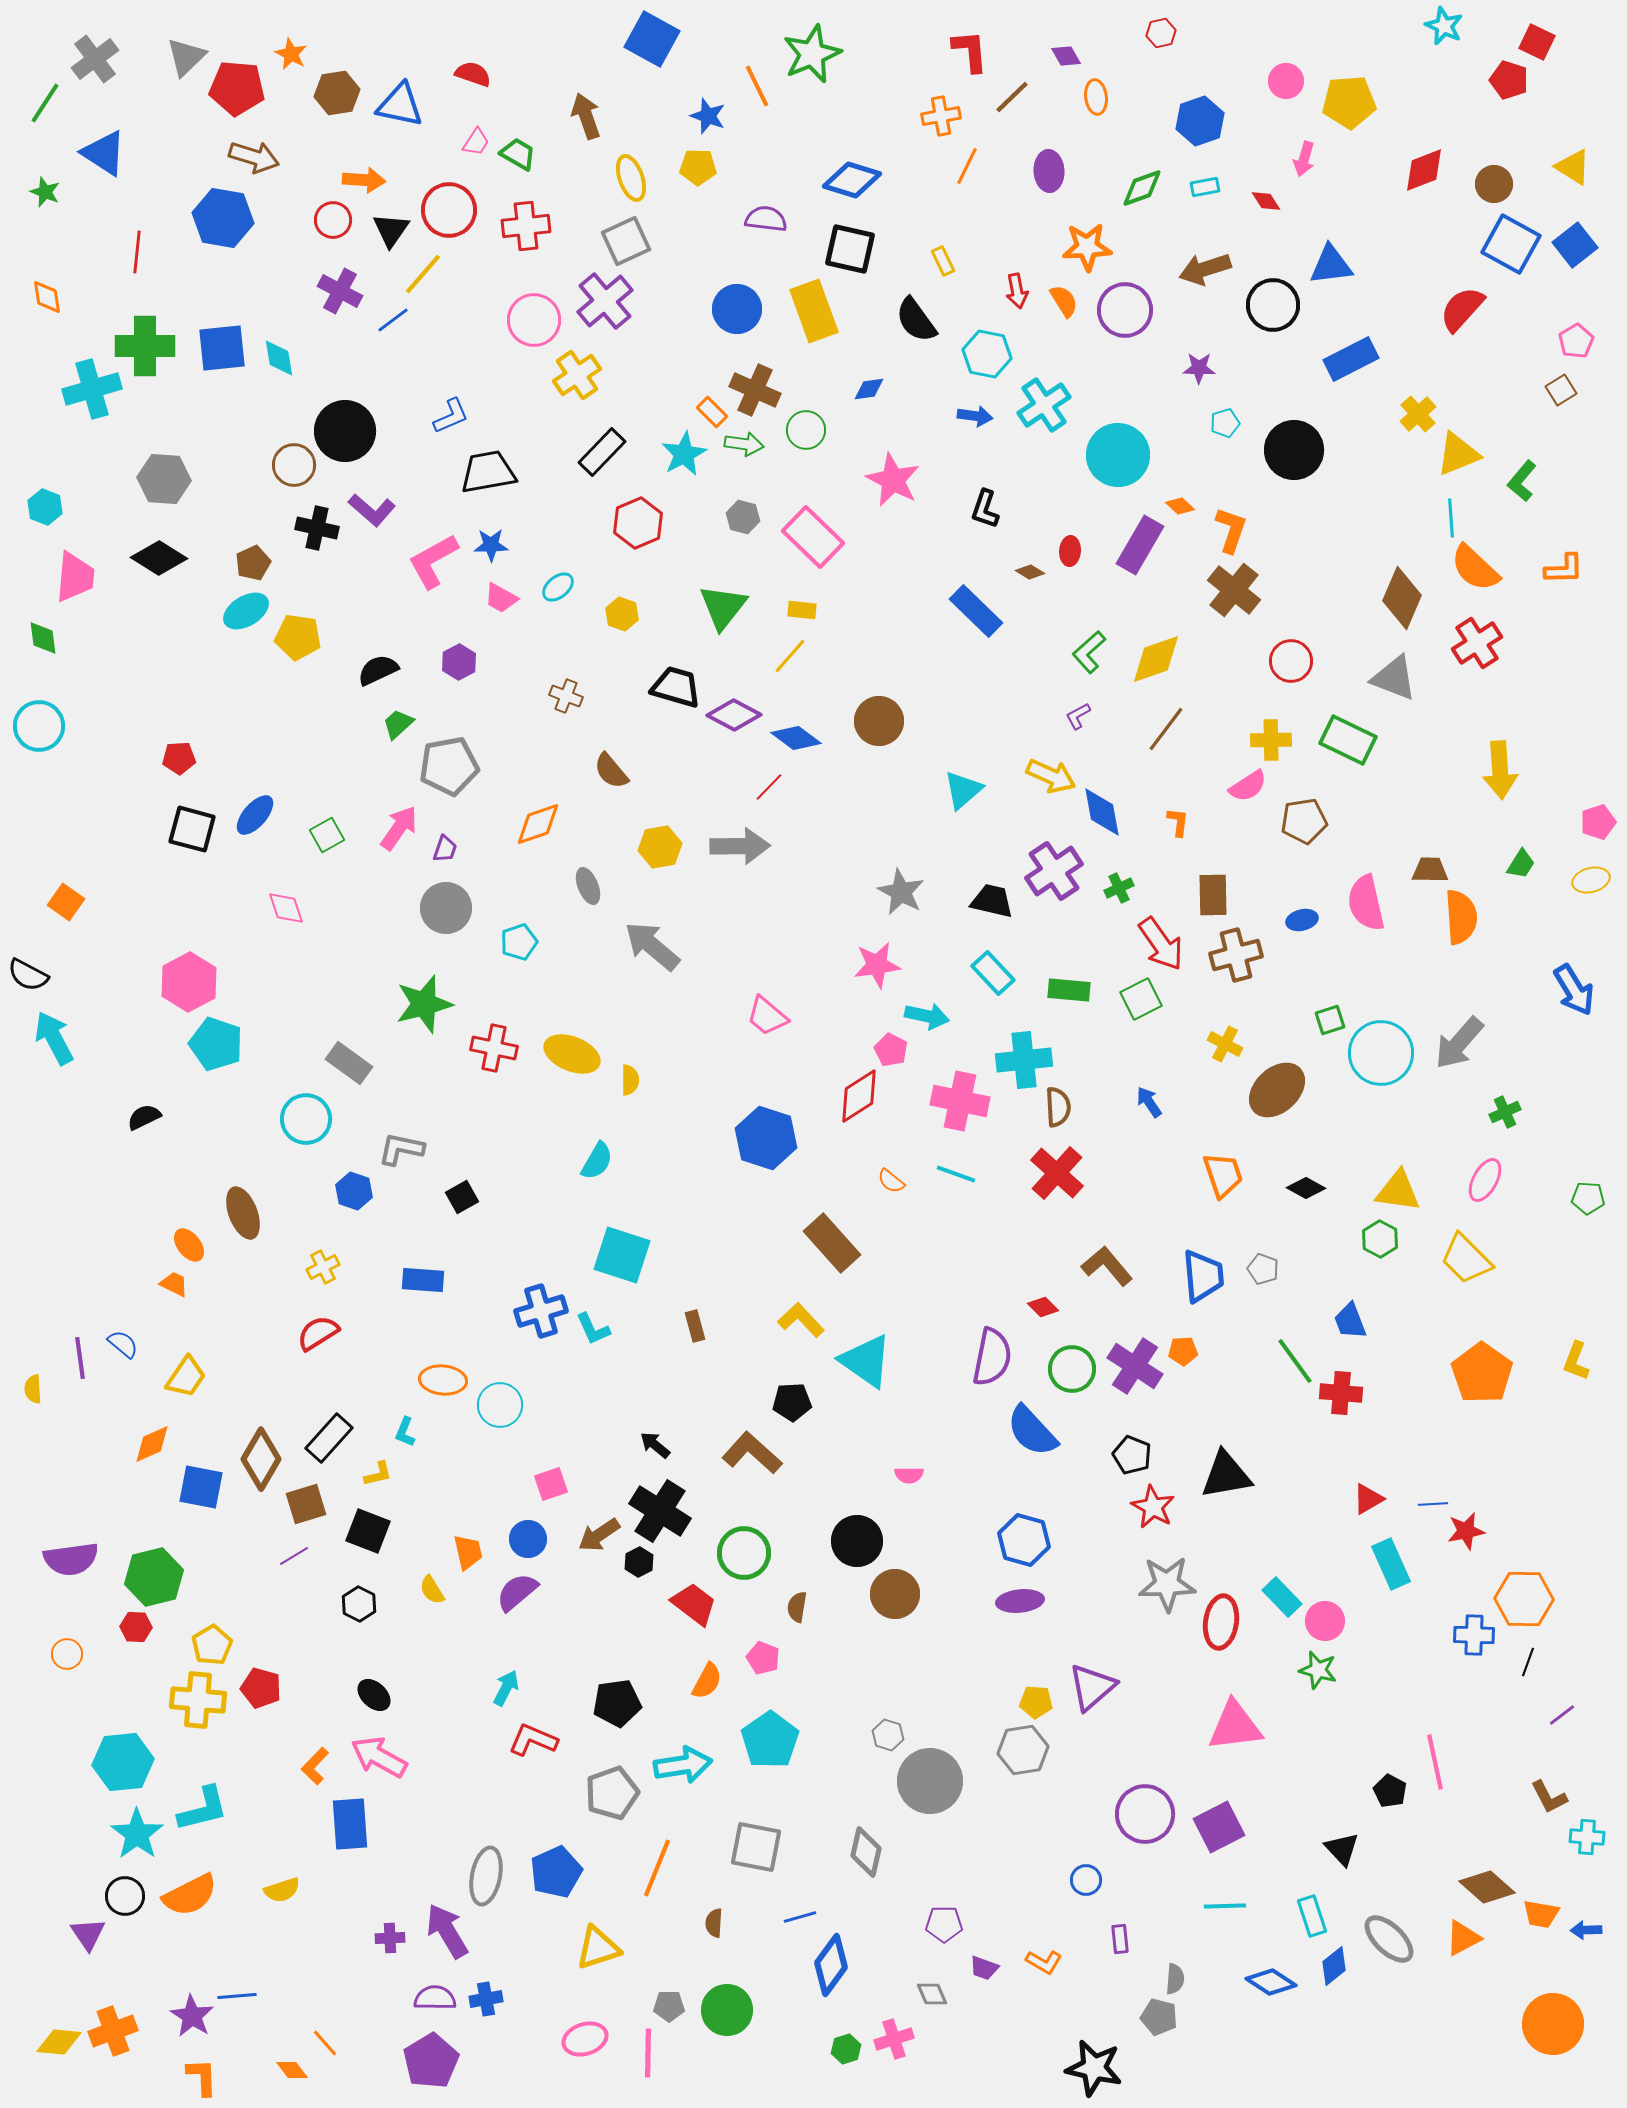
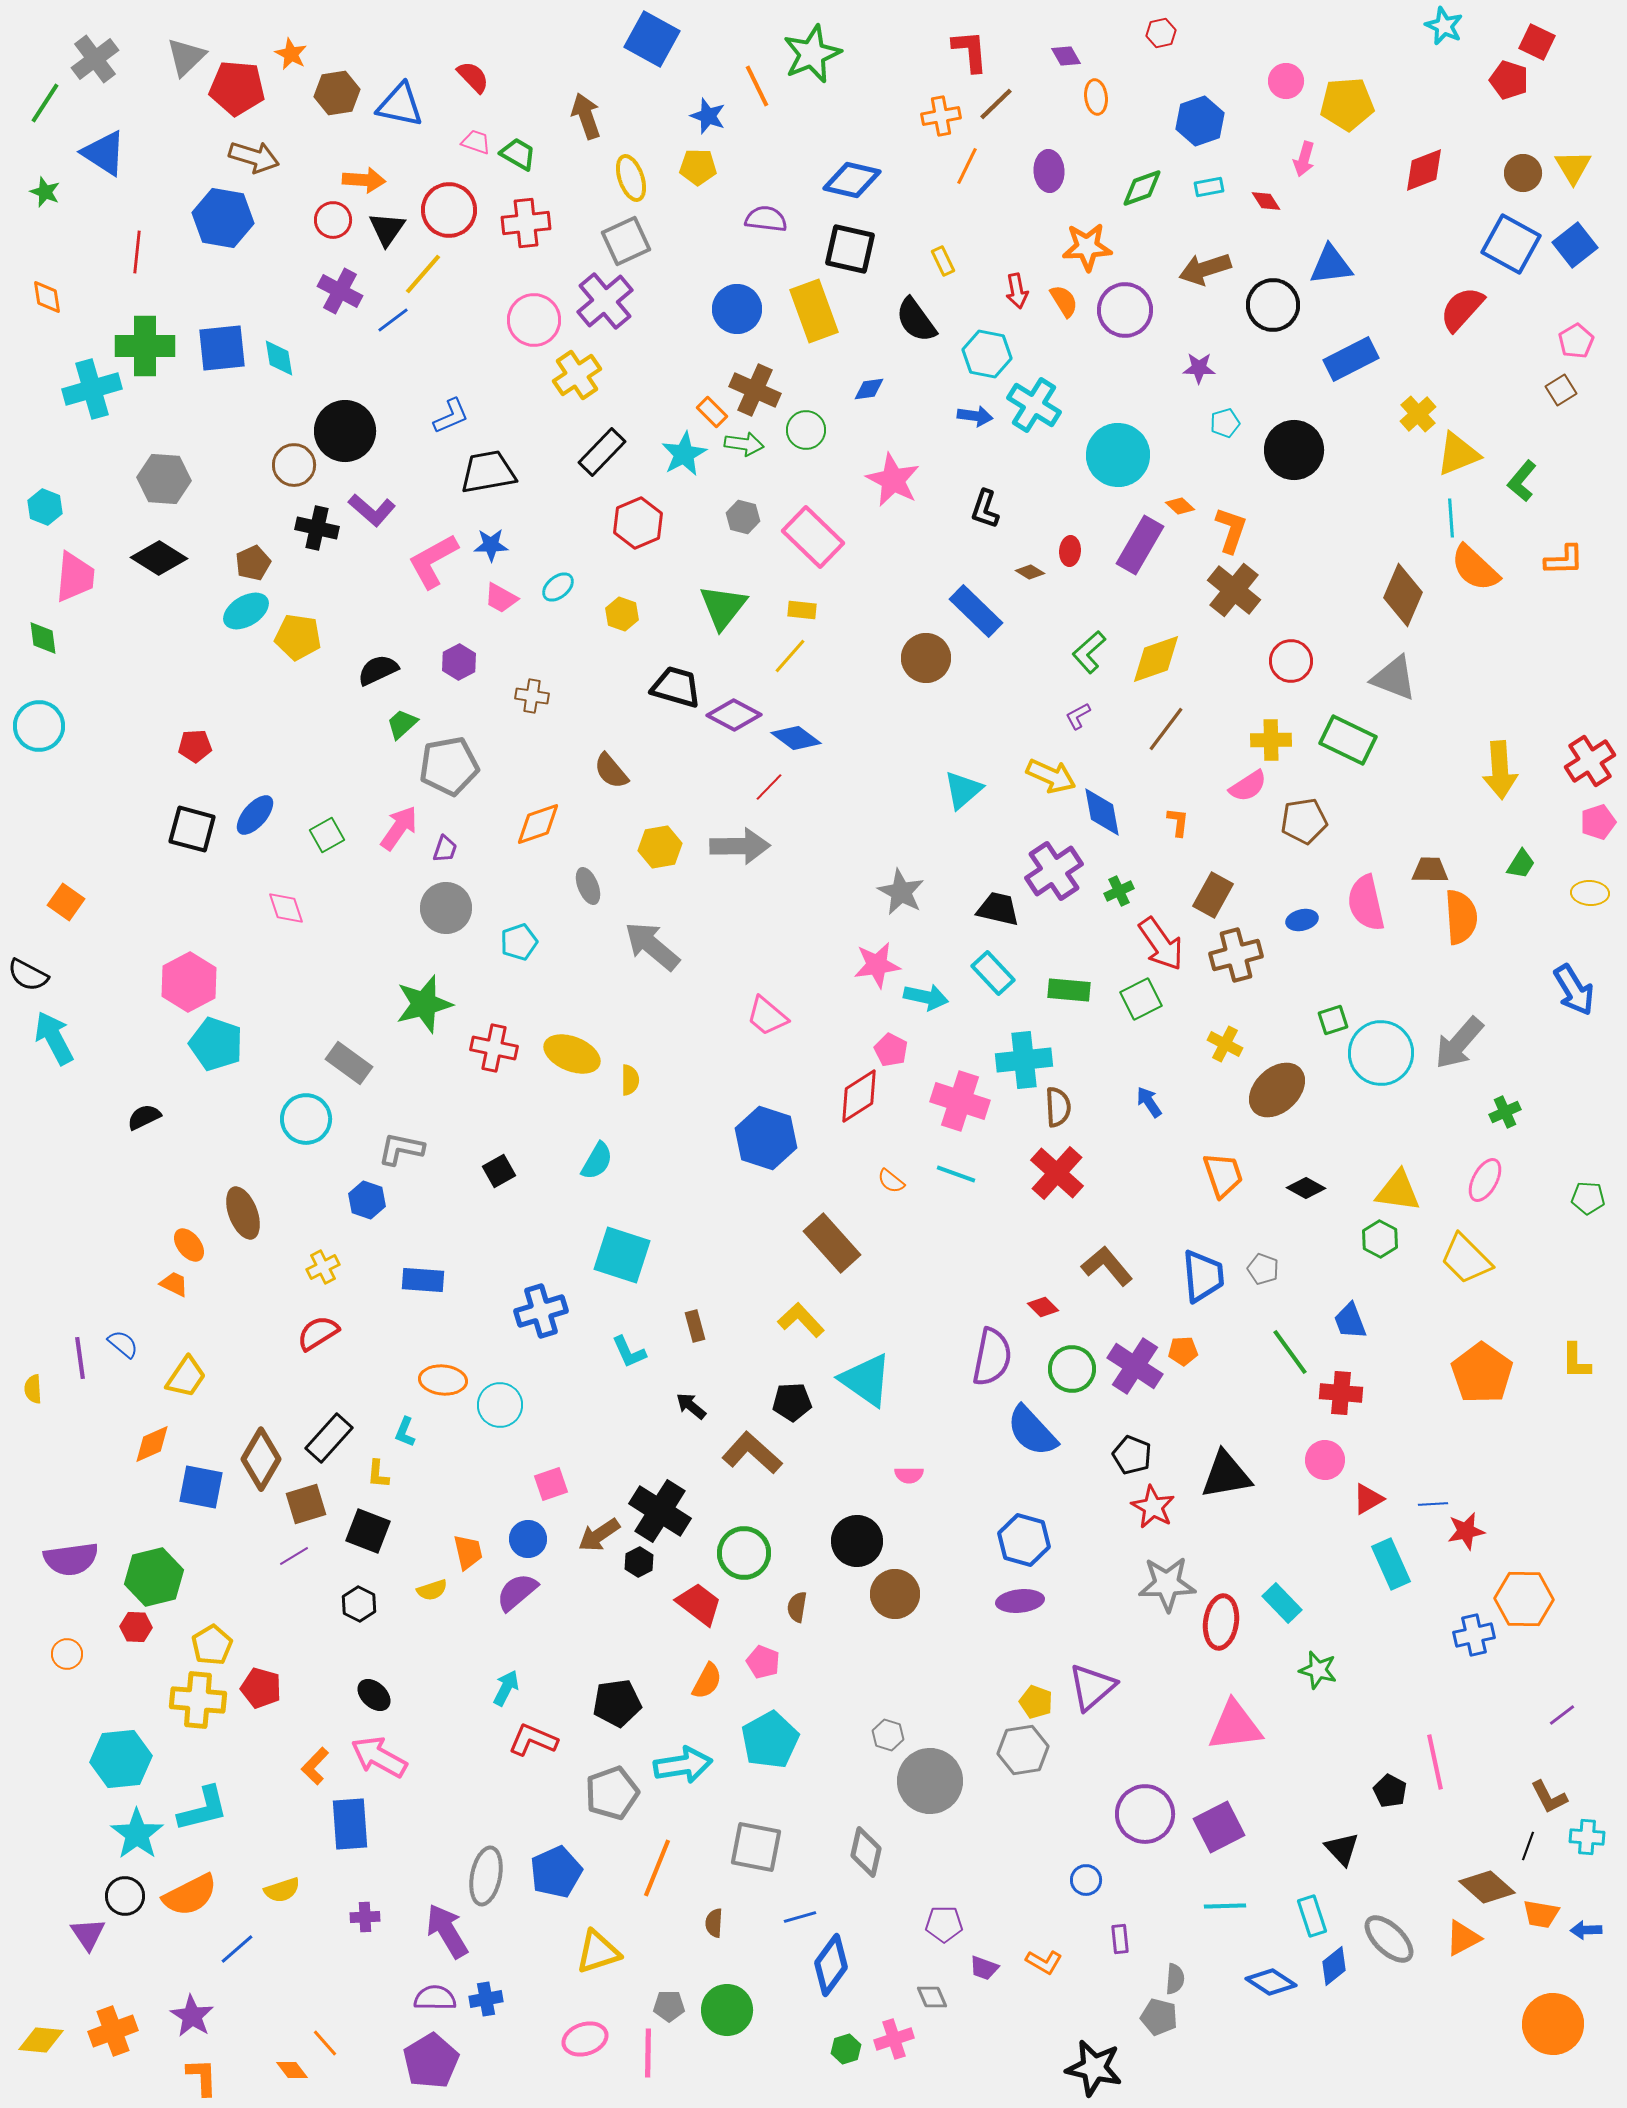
red semicircle at (473, 74): moved 3 px down; rotated 27 degrees clockwise
brown line at (1012, 97): moved 16 px left, 7 px down
yellow pentagon at (1349, 102): moved 2 px left, 2 px down
pink trapezoid at (476, 142): rotated 104 degrees counterclockwise
yellow triangle at (1573, 167): rotated 27 degrees clockwise
blue diamond at (852, 180): rotated 4 degrees counterclockwise
brown circle at (1494, 184): moved 29 px right, 11 px up
cyan rectangle at (1205, 187): moved 4 px right
red cross at (526, 226): moved 3 px up
black triangle at (391, 230): moved 4 px left, 1 px up
cyan cross at (1044, 405): moved 10 px left; rotated 24 degrees counterclockwise
orange L-shape at (1564, 569): moved 9 px up
brown diamond at (1402, 598): moved 1 px right, 3 px up
red cross at (1477, 643): moved 113 px right, 118 px down
brown cross at (566, 696): moved 34 px left; rotated 12 degrees counterclockwise
brown circle at (879, 721): moved 47 px right, 63 px up
green trapezoid at (398, 724): moved 4 px right
red pentagon at (179, 758): moved 16 px right, 12 px up
yellow ellipse at (1591, 880): moved 1 px left, 13 px down; rotated 18 degrees clockwise
green cross at (1119, 888): moved 3 px down
brown rectangle at (1213, 895): rotated 30 degrees clockwise
black trapezoid at (992, 901): moved 6 px right, 8 px down
cyan arrow at (927, 1016): moved 1 px left, 19 px up
green square at (1330, 1020): moved 3 px right
pink cross at (960, 1101): rotated 6 degrees clockwise
blue hexagon at (354, 1191): moved 13 px right, 9 px down
black square at (462, 1197): moved 37 px right, 26 px up
cyan L-shape at (593, 1329): moved 36 px right, 23 px down
cyan triangle at (866, 1361): moved 19 px down
green line at (1295, 1361): moved 5 px left, 9 px up
yellow L-shape at (1576, 1361): rotated 21 degrees counterclockwise
black arrow at (655, 1445): moved 36 px right, 39 px up
yellow L-shape at (378, 1474): rotated 108 degrees clockwise
yellow semicircle at (432, 1590): rotated 76 degrees counterclockwise
cyan rectangle at (1282, 1597): moved 6 px down
red trapezoid at (694, 1604): moved 5 px right
pink circle at (1325, 1621): moved 161 px up
blue cross at (1474, 1635): rotated 15 degrees counterclockwise
pink pentagon at (763, 1658): moved 4 px down
black line at (1528, 1662): moved 184 px down
yellow pentagon at (1036, 1702): rotated 16 degrees clockwise
cyan pentagon at (770, 1740): rotated 6 degrees clockwise
cyan hexagon at (123, 1762): moved 2 px left, 3 px up
purple cross at (390, 1938): moved 25 px left, 21 px up
yellow triangle at (598, 1948): moved 4 px down
gray diamond at (932, 1994): moved 3 px down
blue line at (237, 1996): moved 47 px up; rotated 36 degrees counterclockwise
yellow diamond at (59, 2042): moved 18 px left, 2 px up
